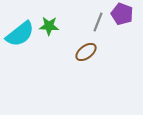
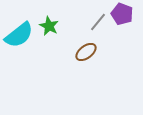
gray line: rotated 18 degrees clockwise
green star: rotated 24 degrees clockwise
cyan semicircle: moved 1 px left, 1 px down
